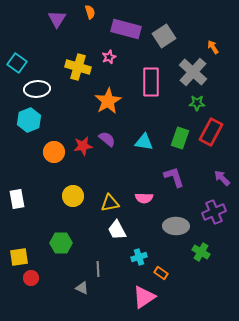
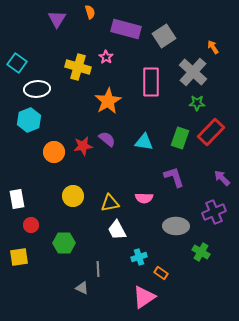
pink star: moved 3 px left; rotated 16 degrees counterclockwise
red rectangle: rotated 16 degrees clockwise
green hexagon: moved 3 px right
red circle: moved 53 px up
